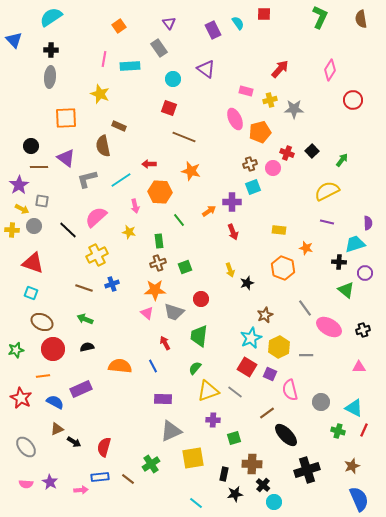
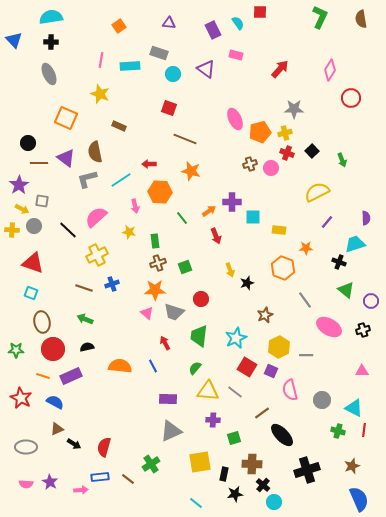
red square at (264, 14): moved 4 px left, 2 px up
cyan semicircle at (51, 17): rotated 25 degrees clockwise
purple triangle at (169, 23): rotated 48 degrees counterclockwise
gray rectangle at (159, 48): moved 5 px down; rotated 36 degrees counterclockwise
black cross at (51, 50): moved 8 px up
pink line at (104, 59): moved 3 px left, 1 px down
gray ellipse at (50, 77): moved 1 px left, 3 px up; rotated 30 degrees counterclockwise
cyan circle at (173, 79): moved 5 px up
pink rectangle at (246, 91): moved 10 px left, 36 px up
yellow cross at (270, 100): moved 15 px right, 33 px down
red circle at (353, 100): moved 2 px left, 2 px up
orange square at (66, 118): rotated 25 degrees clockwise
brown line at (184, 137): moved 1 px right, 2 px down
black circle at (31, 146): moved 3 px left, 3 px up
brown semicircle at (103, 146): moved 8 px left, 6 px down
green arrow at (342, 160): rotated 120 degrees clockwise
brown line at (39, 167): moved 4 px up
pink circle at (273, 168): moved 2 px left
cyan square at (253, 187): moved 30 px down; rotated 21 degrees clockwise
yellow semicircle at (327, 191): moved 10 px left, 1 px down
green line at (179, 220): moved 3 px right, 2 px up
purple line at (327, 222): rotated 64 degrees counterclockwise
purple semicircle at (368, 223): moved 2 px left, 5 px up
red arrow at (233, 232): moved 17 px left, 4 px down
green rectangle at (159, 241): moved 4 px left
orange star at (306, 248): rotated 16 degrees counterclockwise
black cross at (339, 262): rotated 16 degrees clockwise
purple circle at (365, 273): moved 6 px right, 28 px down
gray line at (305, 308): moved 8 px up
brown ellipse at (42, 322): rotated 55 degrees clockwise
cyan star at (251, 338): moved 15 px left
green star at (16, 350): rotated 14 degrees clockwise
pink triangle at (359, 367): moved 3 px right, 4 px down
purple square at (270, 374): moved 1 px right, 3 px up
orange line at (43, 376): rotated 24 degrees clockwise
purple rectangle at (81, 389): moved 10 px left, 13 px up
yellow triangle at (208, 391): rotated 25 degrees clockwise
purple rectangle at (163, 399): moved 5 px right
gray circle at (321, 402): moved 1 px right, 2 px up
brown line at (267, 413): moved 5 px left
red line at (364, 430): rotated 16 degrees counterclockwise
black ellipse at (286, 435): moved 4 px left
black arrow at (74, 442): moved 2 px down
gray ellipse at (26, 447): rotated 50 degrees counterclockwise
yellow square at (193, 458): moved 7 px right, 4 px down
